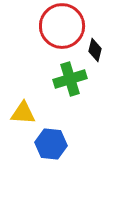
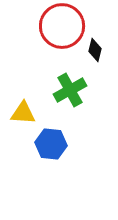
green cross: moved 11 px down; rotated 12 degrees counterclockwise
